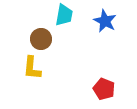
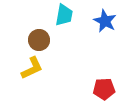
brown circle: moved 2 px left, 1 px down
yellow L-shape: rotated 120 degrees counterclockwise
red pentagon: rotated 25 degrees counterclockwise
